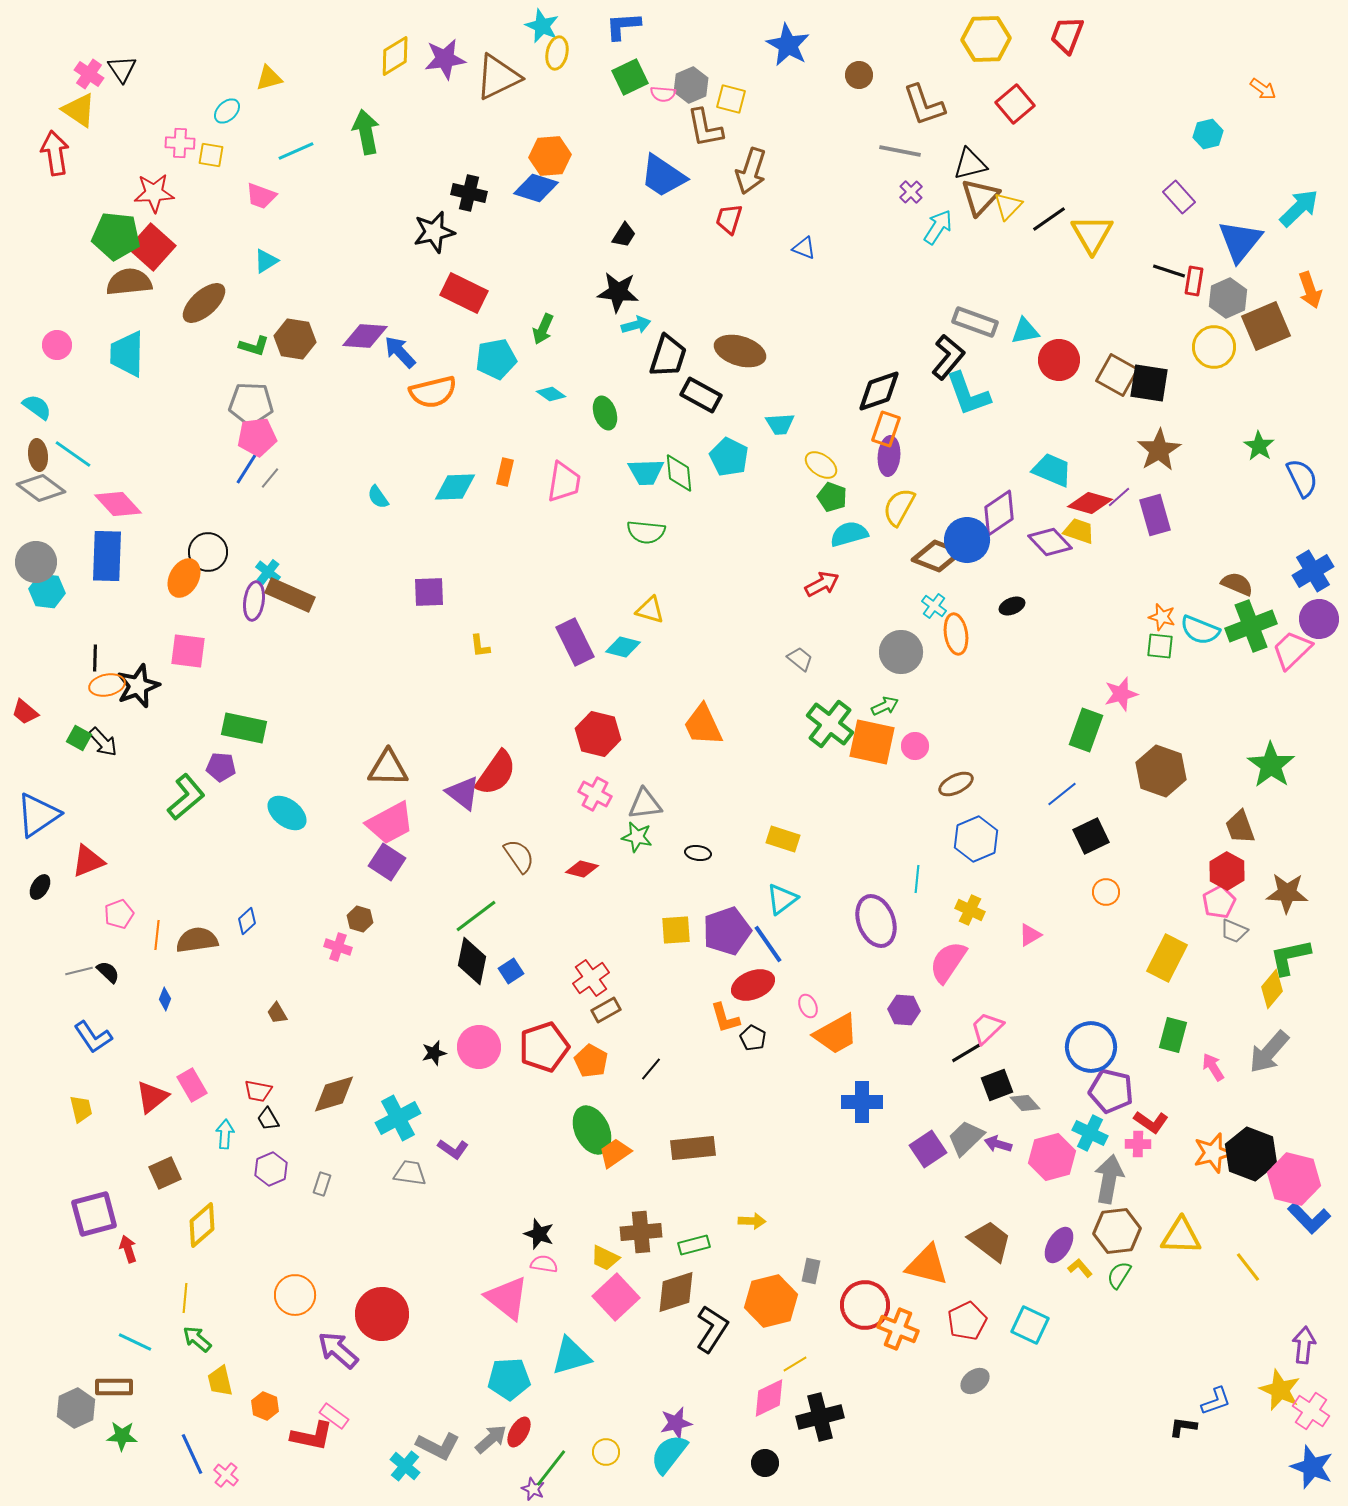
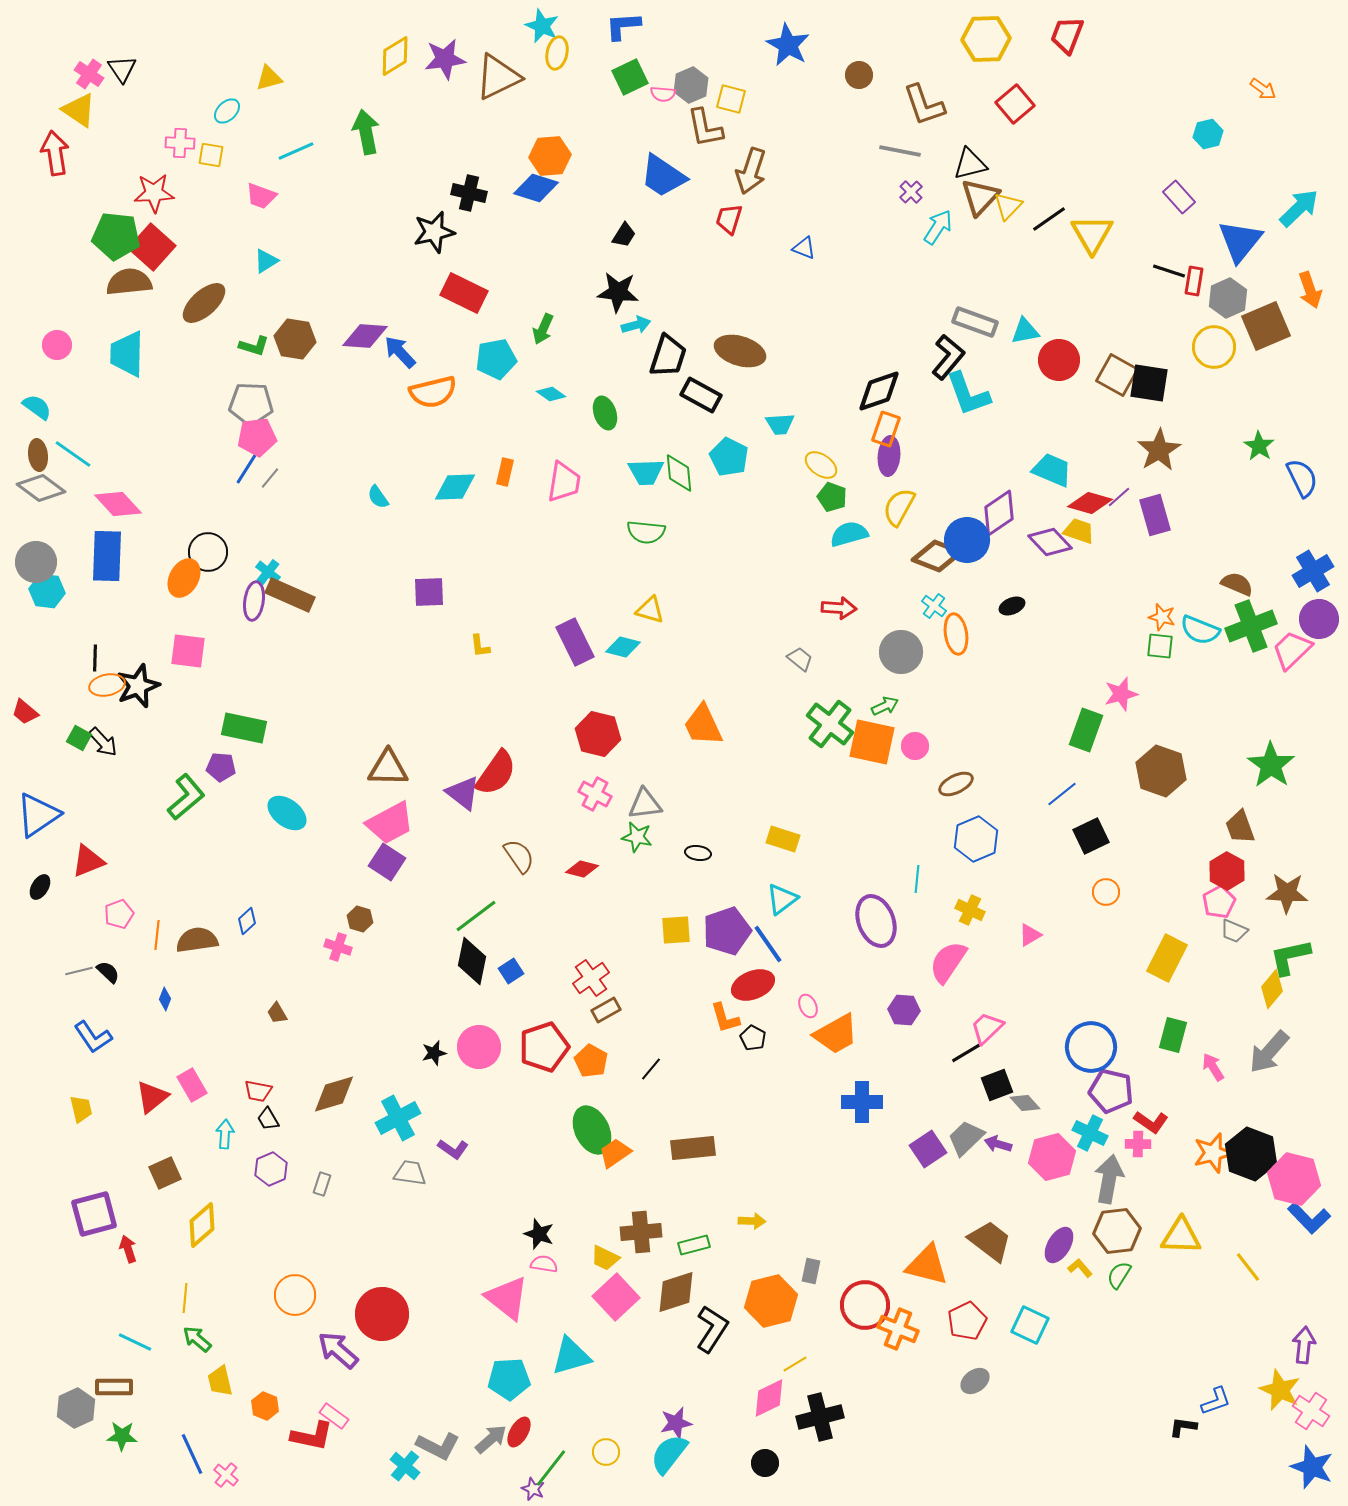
red arrow at (822, 584): moved 17 px right, 24 px down; rotated 32 degrees clockwise
